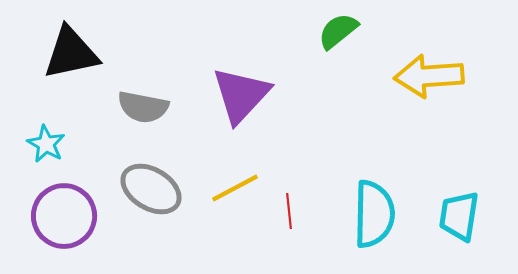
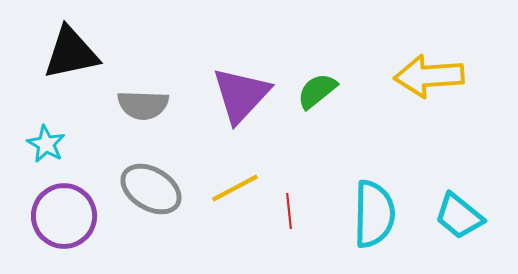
green semicircle: moved 21 px left, 60 px down
gray semicircle: moved 2 px up; rotated 9 degrees counterclockwise
cyan trapezoid: rotated 60 degrees counterclockwise
